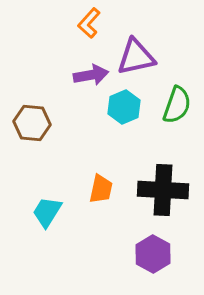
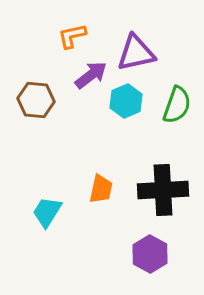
orange L-shape: moved 17 px left, 13 px down; rotated 36 degrees clockwise
purple triangle: moved 4 px up
purple arrow: rotated 28 degrees counterclockwise
cyan hexagon: moved 2 px right, 6 px up
brown hexagon: moved 4 px right, 23 px up
black cross: rotated 6 degrees counterclockwise
purple hexagon: moved 3 px left
